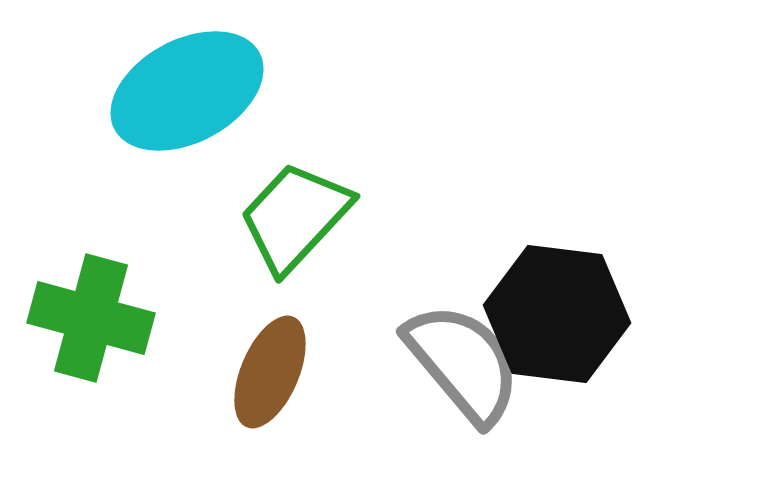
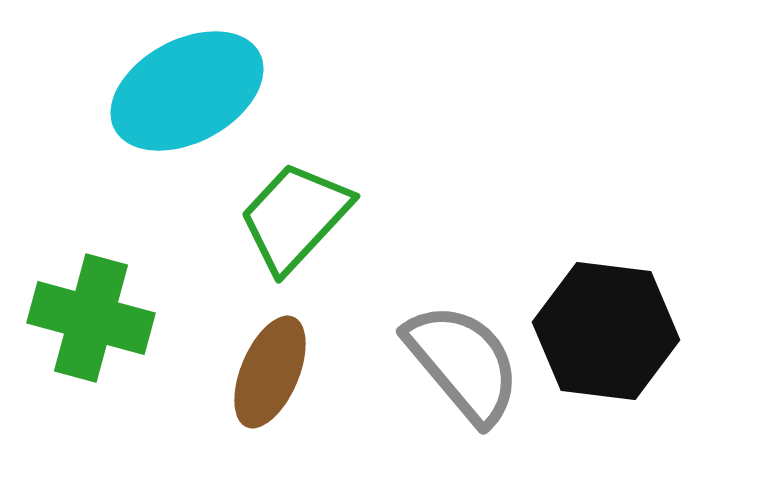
black hexagon: moved 49 px right, 17 px down
